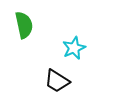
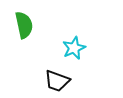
black trapezoid: rotated 12 degrees counterclockwise
